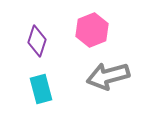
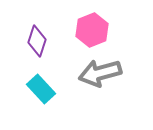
gray arrow: moved 8 px left, 3 px up
cyan rectangle: rotated 28 degrees counterclockwise
